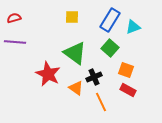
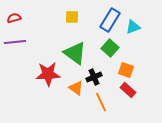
purple line: rotated 10 degrees counterclockwise
red star: rotated 30 degrees counterclockwise
red rectangle: rotated 14 degrees clockwise
